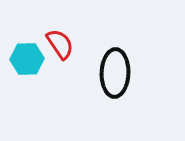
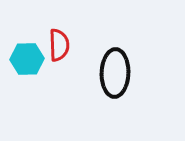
red semicircle: moved 1 px left, 1 px down; rotated 32 degrees clockwise
